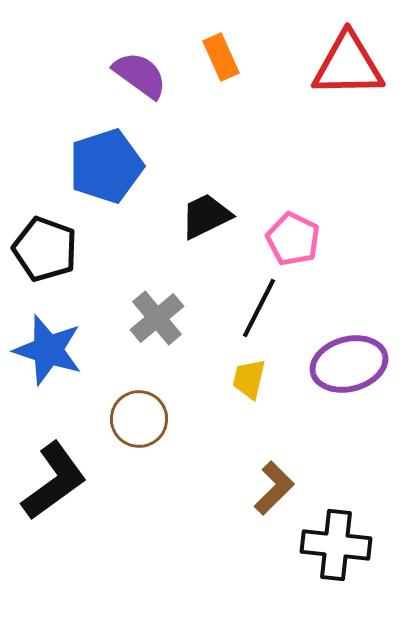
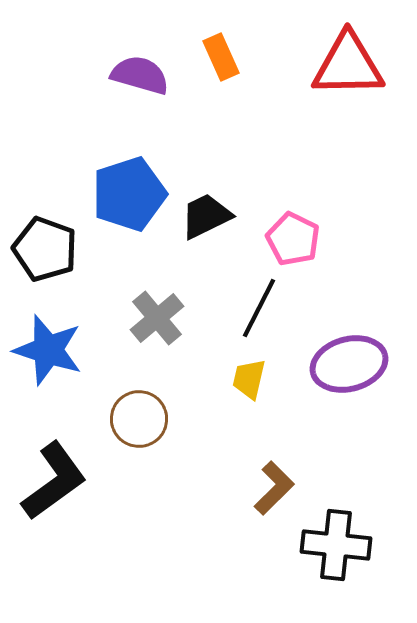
purple semicircle: rotated 20 degrees counterclockwise
blue pentagon: moved 23 px right, 28 px down
